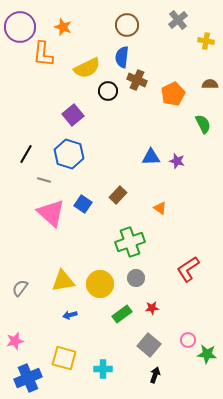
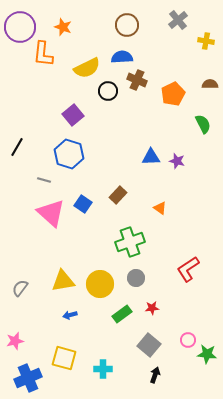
blue semicircle: rotated 80 degrees clockwise
black line: moved 9 px left, 7 px up
